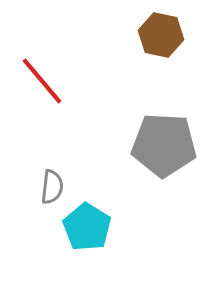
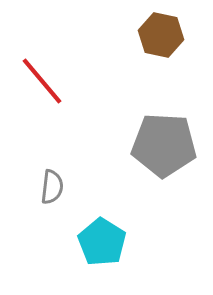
cyan pentagon: moved 15 px right, 15 px down
